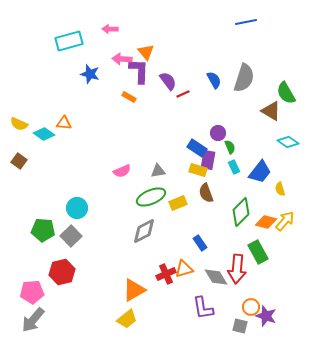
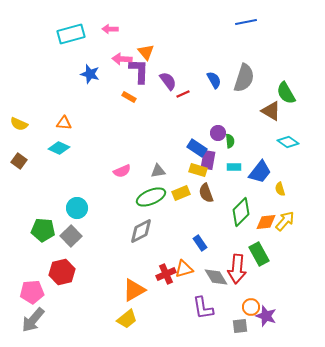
cyan rectangle at (69, 41): moved 2 px right, 7 px up
cyan diamond at (44, 134): moved 15 px right, 14 px down; rotated 10 degrees counterclockwise
green semicircle at (230, 147): moved 6 px up; rotated 16 degrees clockwise
cyan rectangle at (234, 167): rotated 64 degrees counterclockwise
yellow rectangle at (178, 203): moved 3 px right, 10 px up
orange diamond at (266, 222): rotated 20 degrees counterclockwise
gray diamond at (144, 231): moved 3 px left
green rectangle at (258, 252): moved 1 px right, 2 px down
gray square at (240, 326): rotated 21 degrees counterclockwise
